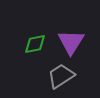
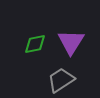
gray trapezoid: moved 4 px down
